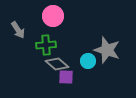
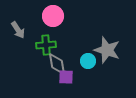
gray diamond: rotated 40 degrees clockwise
